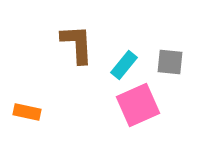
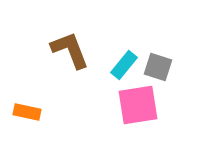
brown L-shape: moved 7 px left, 6 px down; rotated 18 degrees counterclockwise
gray square: moved 12 px left, 5 px down; rotated 12 degrees clockwise
pink square: rotated 15 degrees clockwise
